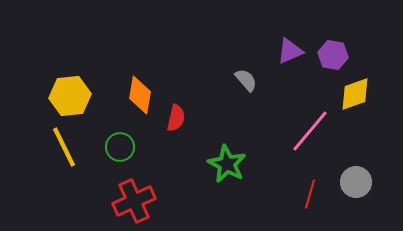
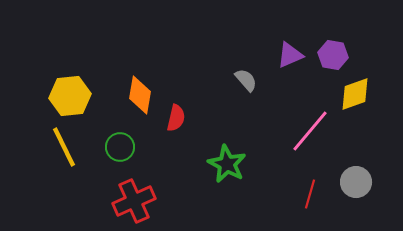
purple triangle: moved 4 px down
